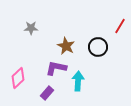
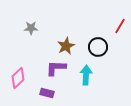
brown star: rotated 18 degrees clockwise
purple L-shape: rotated 10 degrees counterclockwise
cyan arrow: moved 8 px right, 6 px up
purple rectangle: rotated 64 degrees clockwise
